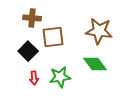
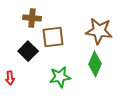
green diamond: rotated 60 degrees clockwise
red arrow: moved 24 px left
